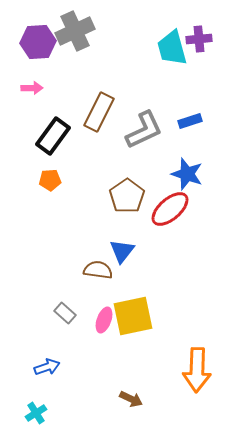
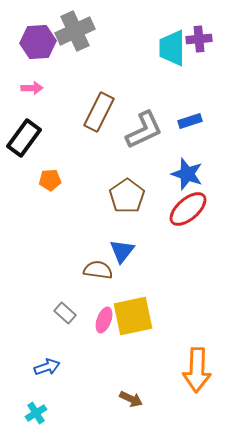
cyan trapezoid: rotated 15 degrees clockwise
black rectangle: moved 29 px left, 2 px down
red ellipse: moved 18 px right
